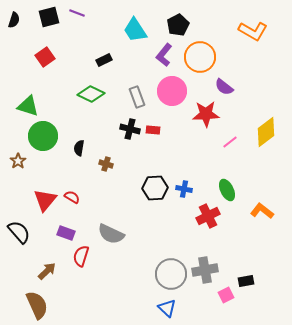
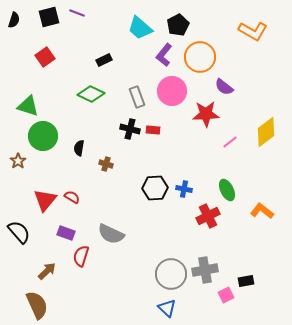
cyan trapezoid at (135, 30): moved 5 px right, 2 px up; rotated 16 degrees counterclockwise
